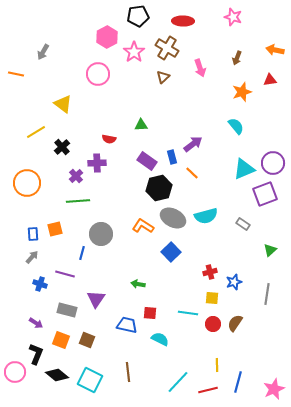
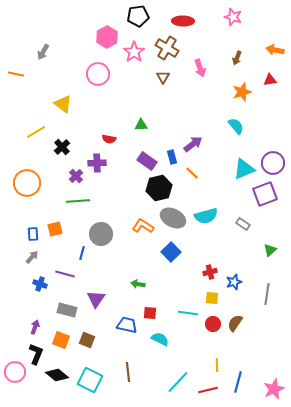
brown triangle at (163, 77): rotated 16 degrees counterclockwise
purple arrow at (36, 323): moved 1 px left, 4 px down; rotated 104 degrees counterclockwise
